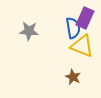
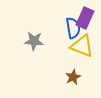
gray star: moved 5 px right, 10 px down
brown star: rotated 21 degrees clockwise
